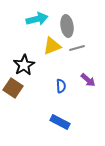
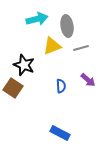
gray line: moved 4 px right
black star: rotated 20 degrees counterclockwise
blue rectangle: moved 11 px down
